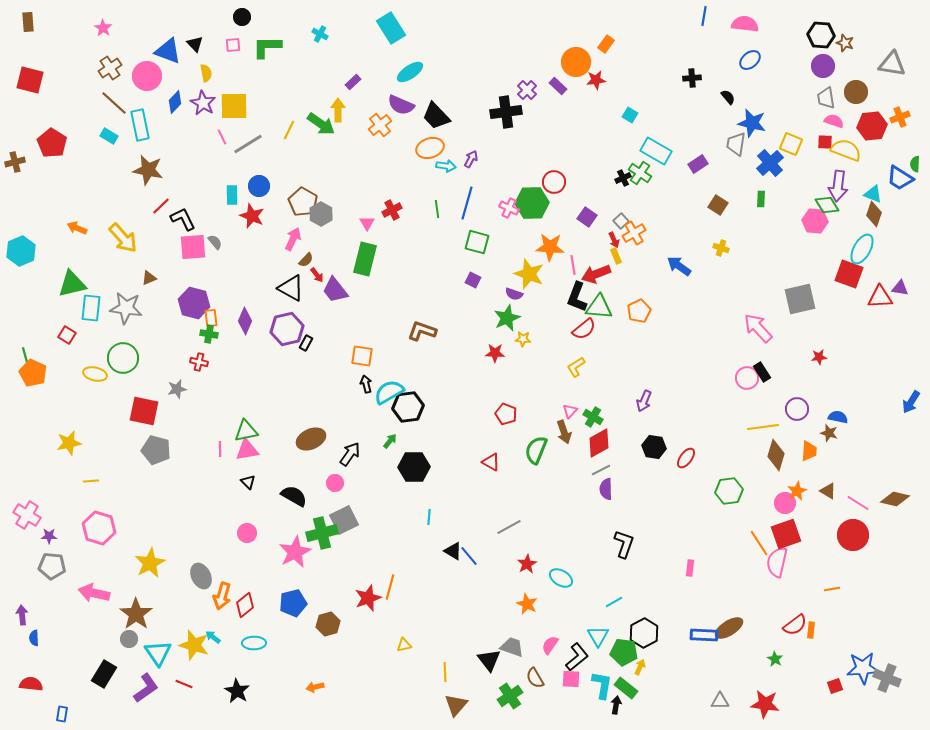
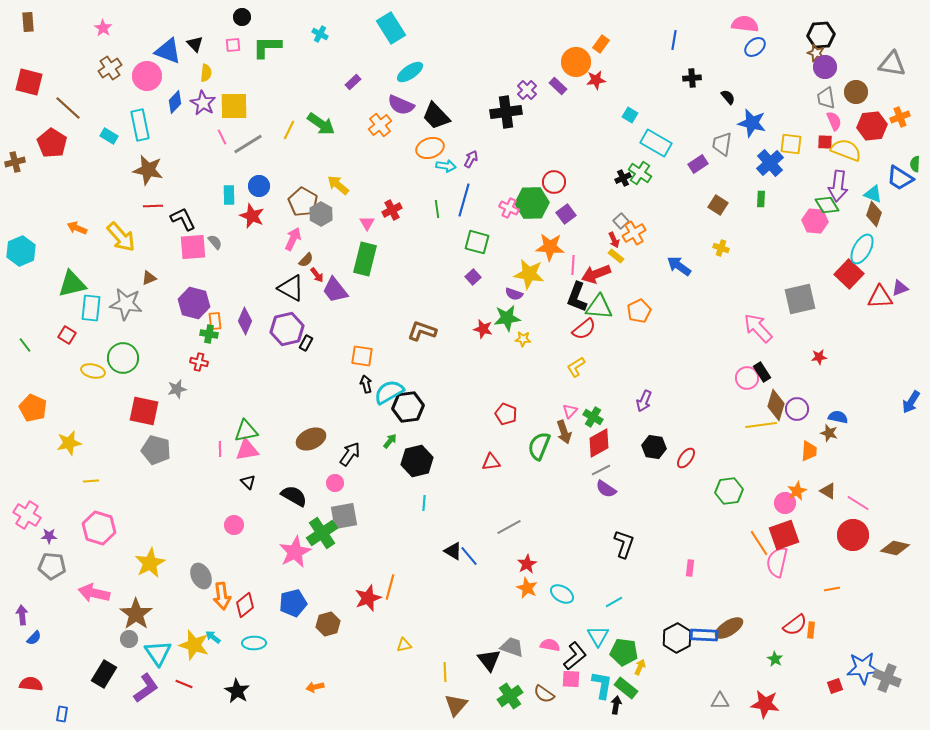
blue line at (704, 16): moved 30 px left, 24 px down
black hexagon at (821, 35): rotated 8 degrees counterclockwise
brown star at (845, 43): moved 29 px left, 10 px down
orange rectangle at (606, 44): moved 5 px left
blue ellipse at (750, 60): moved 5 px right, 13 px up
purple circle at (823, 66): moved 2 px right, 1 px down
yellow semicircle at (206, 73): rotated 18 degrees clockwise
red square at (30, 80): moved 1 px left, 2 px down
brown line at (114, 103): moved 46 px left, 5 px down
yellow arrow at (338, 110): moved 75 px down; rotated 50 degrees counterclockwise
pink semicircle at (834, 121): rotated 48 degrees clockwise
gray trapezoid at (736, 144): moved 14 px left
yellow square at (791, 144): rotated 15 degrees counterclockwise
cyan rectangle at (656, 151): moved 8 px up
cyan rectangle at (232, 195): moved 3 px left
blue line at (467, 203): moved 3 px left, 3 px up
red line at (161, 206): moved 8 px left; rotated 42 degrees clockwise
purple square at (587, 217): moved 21 px left, 3 px up; rotated 18 degrees clockwise
yellow arrow at (123, 238): moved 2 px left, 1 px up
yellow rectangle at (616, 256): rotated 28 degrees counterclockwise
pink line at (573, 265): rotated 12 degrees clockwise
yellow star at (529, 274): rotated 12 degrees counterclockwise
red square at (849, 274): rotated 24 degrees clockwise
purple square at (473, 280): moved 3 px up; rotated 21 degrees clockwise
purple triangle at (900, 288): rotated 30 degrees counterclockwise
gray star at (126, 308): moved 4 px up
orange rectangle at (211, 318): moved 4 px right, 3 px down
green star at (507, 318): rotated 16 degrees clockwise
red star at (495, 353): moved 12 px left, 24 px up; rotated 12 degrees clockwise
green line at (25, 355): moved 10 px up; rotated 21 degrees counterclockwise
orange pentagon at (33, 373): moved 35 px down
yellow ellipse at (95, 374): moved 2 px left, 3 px up
yellow line at (763, 427): moved 2 px left, 2 px up
green semicircle at (536, 450): moved 3 px right, 4 px up
brown diamond at (776, 455): moved 50 px up
red triangle at (491, 462): rotated 36 degrees counterclockwise
black hexagon at (414, 467): moved 3 px right, 6 px up; rotated 12 degrees counterclockwise
purple semicircle at (606, 489): rotated 55 degrees counterclockwise
brown diamond at (895, 499): moved 49 px down
cyan line at (429, 517): moved 5 px left, 14 px up
gray square at (344, 520): moved 4 px up; rotated 16 degrees clockwise
pink circle at (247, 533): moved 13 px left, 8 px up
green cross at (322, 533): rotated 20 degrees counterclockwise
red square at (786, 534): moved 2 px left, 1 px down
cyan ellipse at (561, 578): moved 1 px right, 16 px down
orange arrow at (222, 596): rotated 24 degrees counterclockwise
orange star at (527, 604): moved 16 px up
black hexagon at (644, 633): moved 33 px right, 5 px down
blue semicircle at (34, 638): rotated 133 degrees counterclockwise
pink semicircle at (550, 645): rotated 66 degrees clockwise
black L-shape at (577, 657): moved 2 px left, 1 px up
brown semicircle at (535, 678): moved 9 px right, 16 px down; rotated 25 degrees counterclockwise
